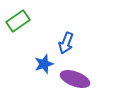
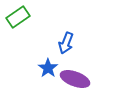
green rectangle: moved 4 px up
blue star: moved 4 px right, 4 px down; rotated 18 degrees counterclockwise
